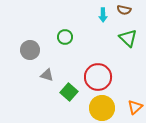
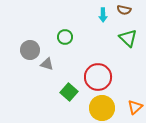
gray triangle: moved 11 px up
